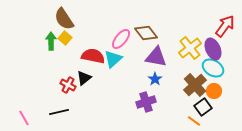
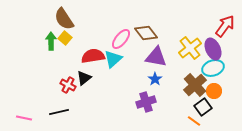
red semicircle: rotated 20 degrees counterclockwise
cyan ellipse: rotated 50 degrees counterclockwise
pink line: rotated 49 degrees counterclockwise
